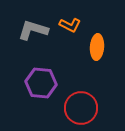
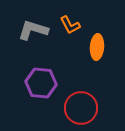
orange L-shape: rotated 35 degrees clockwise
